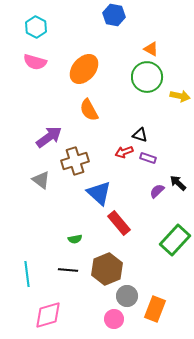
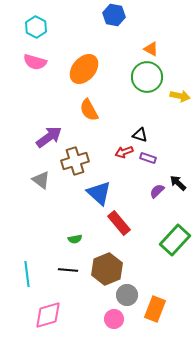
gray circle: moved 1 px up
